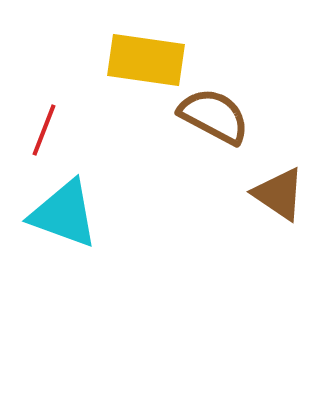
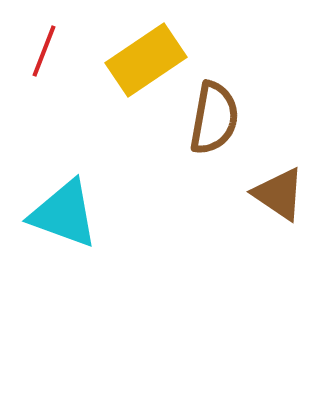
yellow rectangle: rotated 42 degrees counterclockwise
brown semicircle: moved 2 px down; rotated 72 degrees clockwise
red line: moved 79 px up
